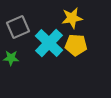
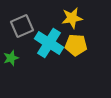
gray square: moved 4 px right, 1 px up
cyan cross: rotated 12 degrees counterclockwise
green star: rotated 21 degrees counterclockwise
